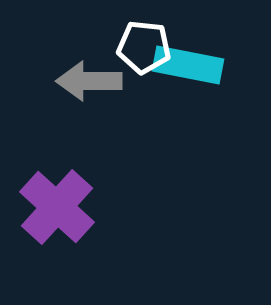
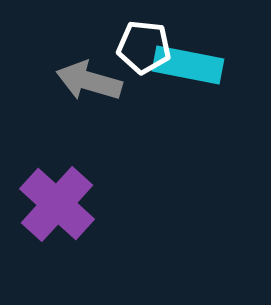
gray arrow: rotated 16 degrees clockwise
purple cross: moved 3 px up
